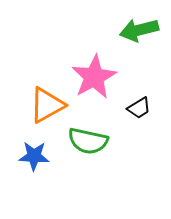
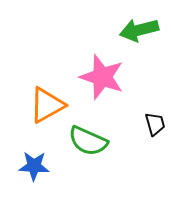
pink star: moved 8 px right; rotated 24 degrees counterclockwise
black trapezoid: moved 16 px right, 16 px down; rotated 75 degrees counterclockwise
green semicircle: rotated 12 degrees clockwise
blue star: moved 10 px down
